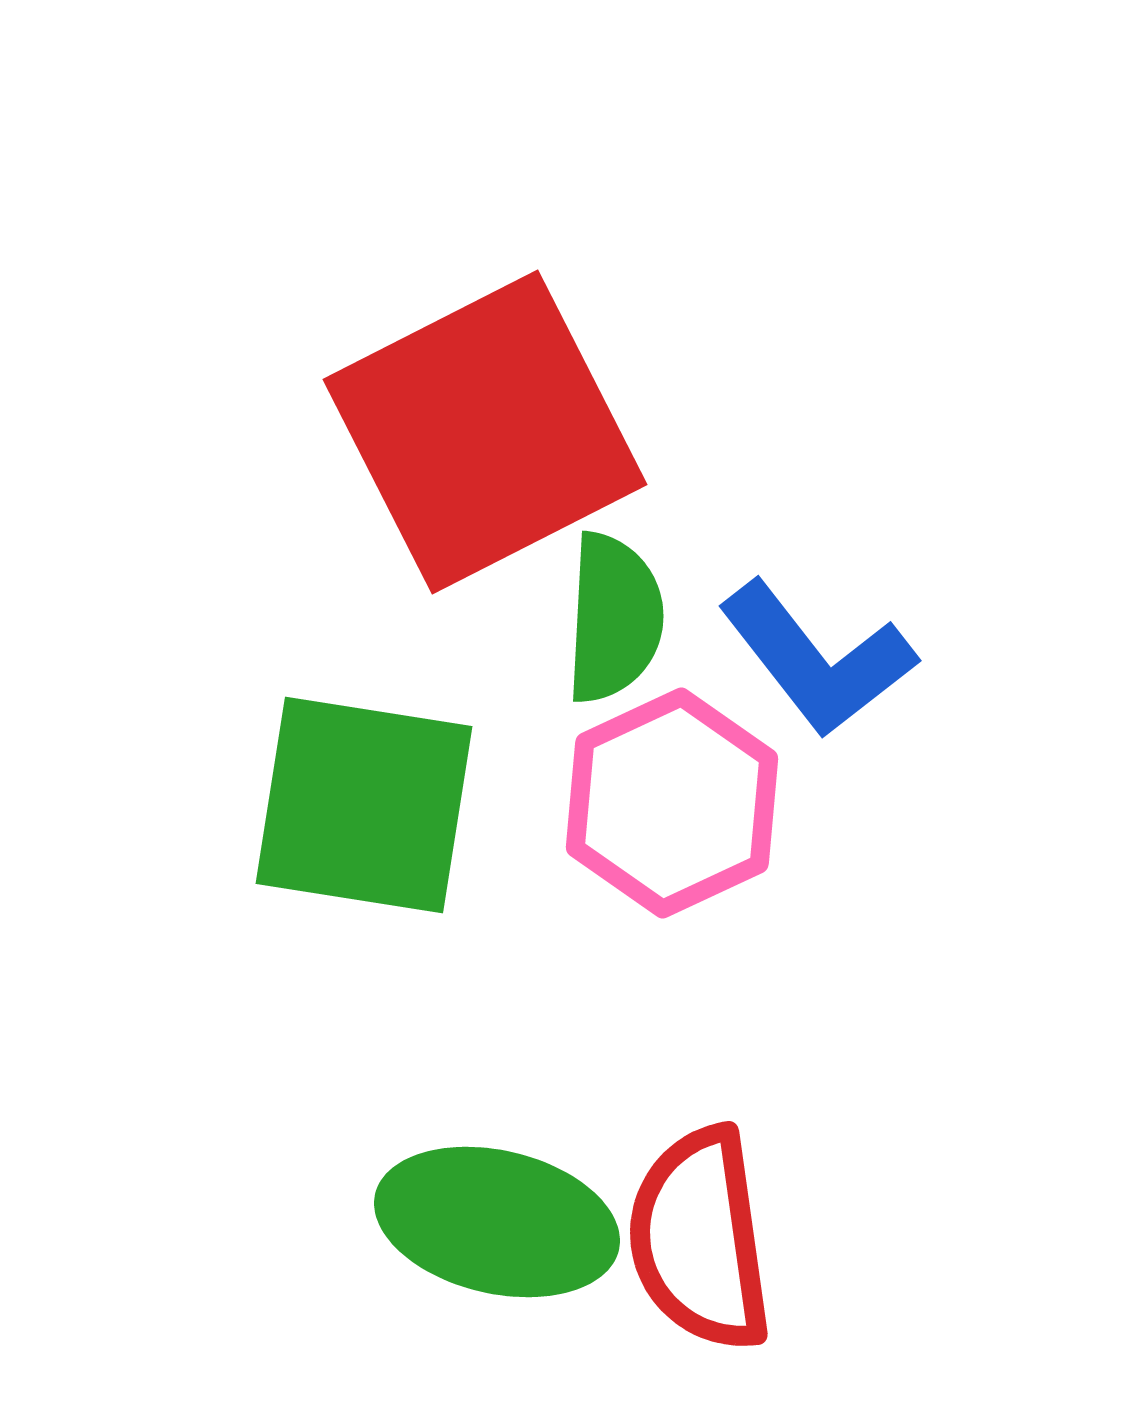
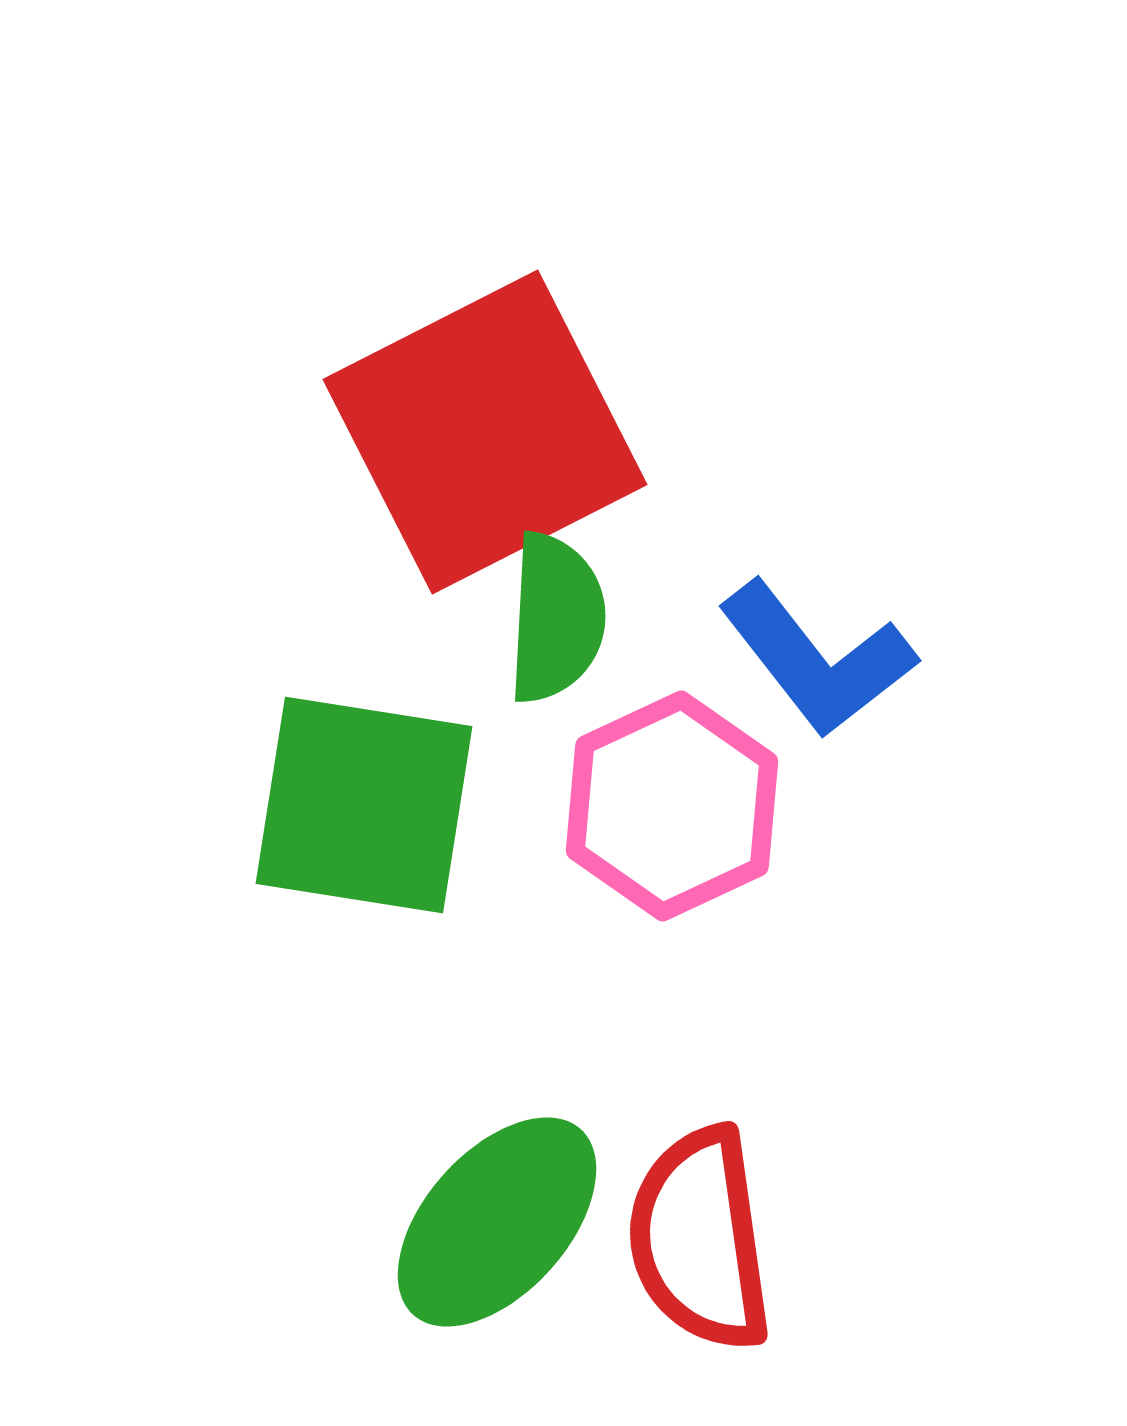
green semicircle: moved 58 px left
pink hexagon: moved 3 px down
green ellipse: rotated 61 degrees counterclockwise
